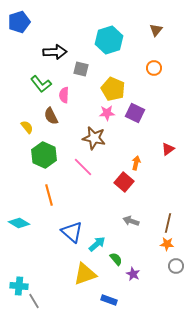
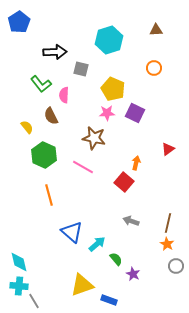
blue pentagon: rotated 15 degrees counterclockwise
brown triangle: rotated 48 degrees clockwise
pink line: rotated 15 degrees counterclockwise
cyan diamond: moved 39 px down; rotated 45 degrees clockwise
orange star: rotated 24 degrees clockwise
yellow triangle: moved 3 px left, 11 px down
